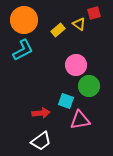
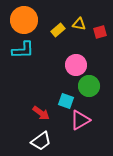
red square: moved 6 px right, 19 px down
yellow triangle: rotated 24 degrees counterclockwise
cyan L-shape: rotated 25 degrees clockwise
red arrow: rotated 42 degrees clockwise
pink triangle: rotated 20 degrees counterclockwise
